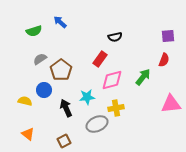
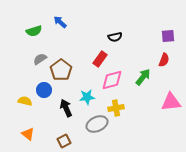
pink triangle: moved 2 px up
